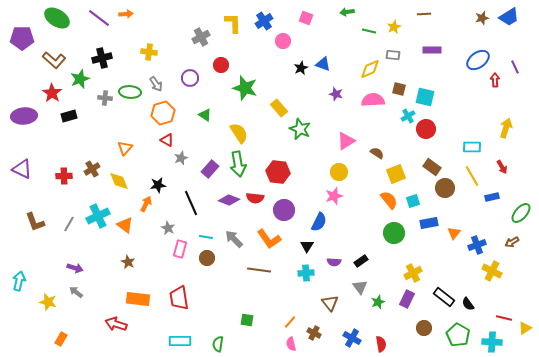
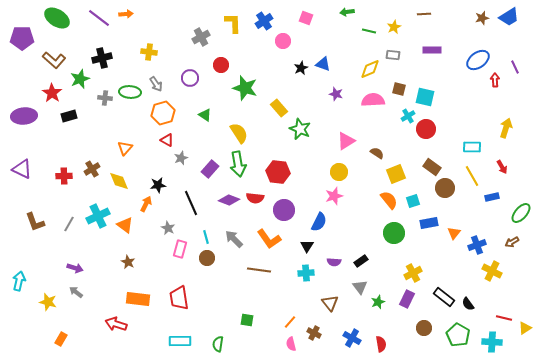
cyan line at (206, 237): rotated 64 degrees clockwise
